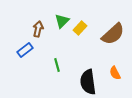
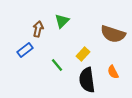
yellow rectangle: moved 3 px right, 26 px down
brown semicircle: rotated 60 degrees clockwise
green line: rotated 24 degrees counterclockwise
orange semicircle: moved 2 px left, 1 px up
black semicircle: moved 1 px left, 2 px up
